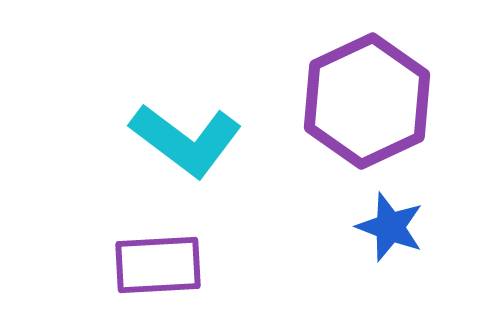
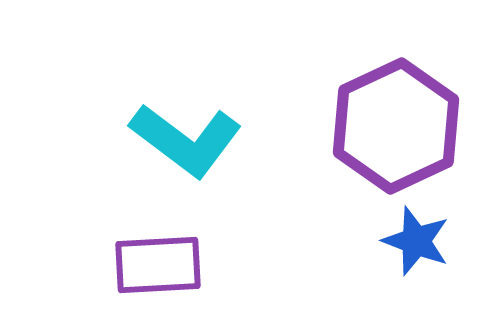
purple hexagon: moved 29 px right, 25 px down
blue star: moved 26 px right, 14 px down
